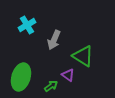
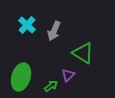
cyan cross: rotated 18 degrees counterclockwise
gray arrow: moved 9 px up
green triangle: moved 3 px up
purple triangle: rotated 40 degrees clockwise
